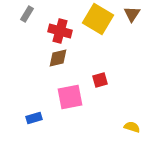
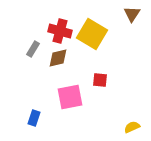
gray rectangle: moved 6 px right, 35 px down
yellow square: moved 6 px left, 15 px down
red square: rotated 21 degrees clockwise
blue rectangle: rotated 56 degrees counterclockwise
yellow semicircle: rotated 42 degrees counterclockwise
